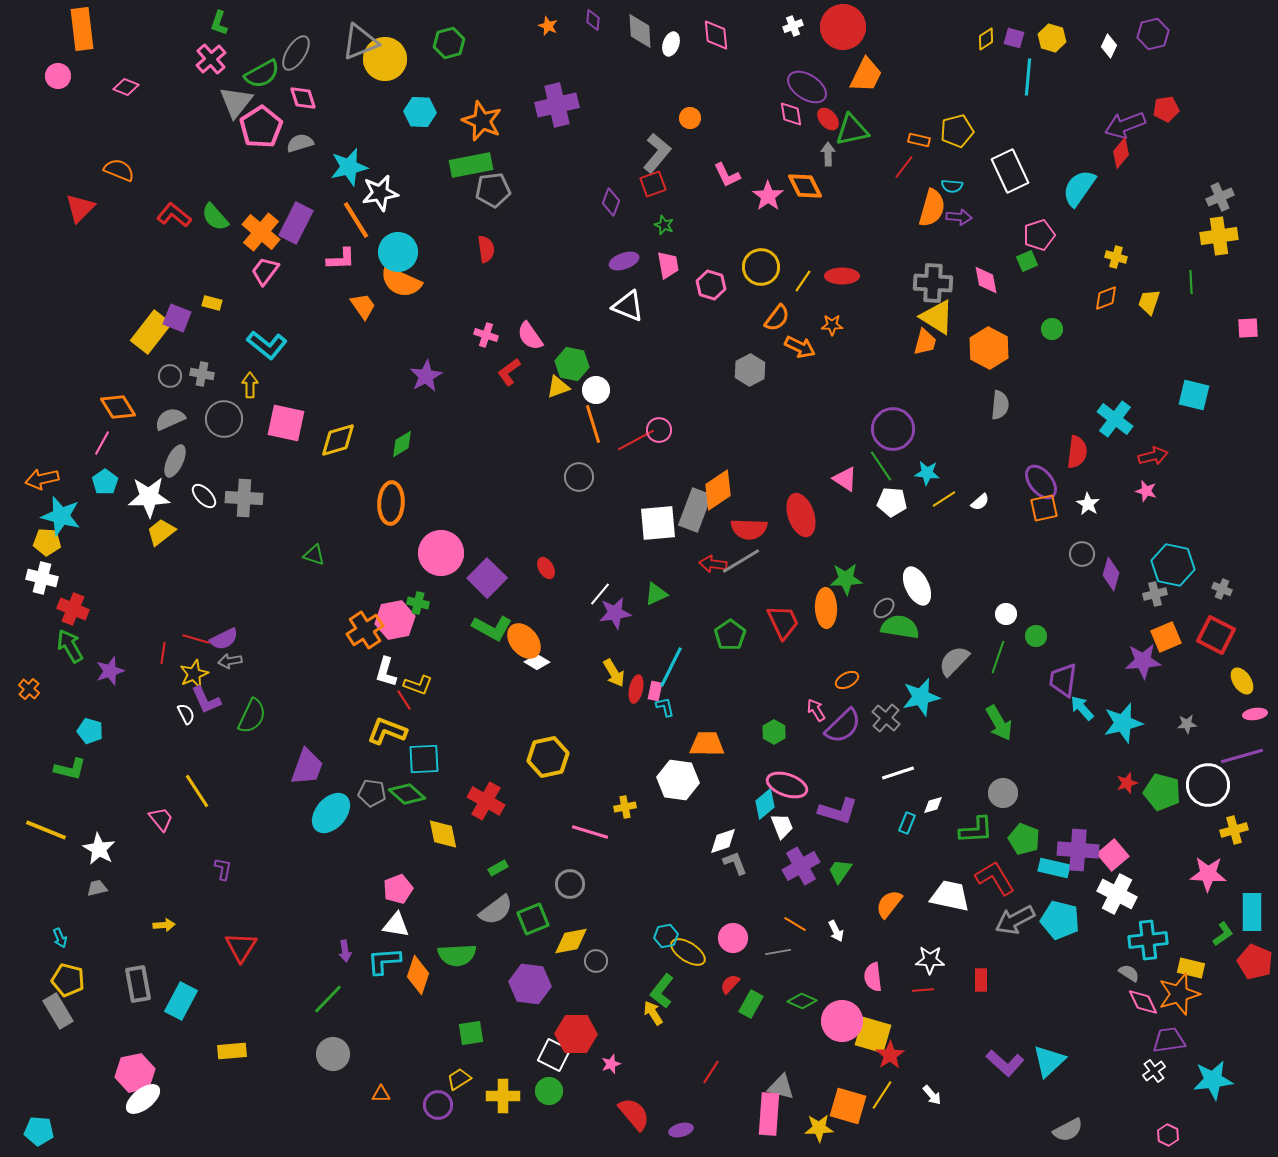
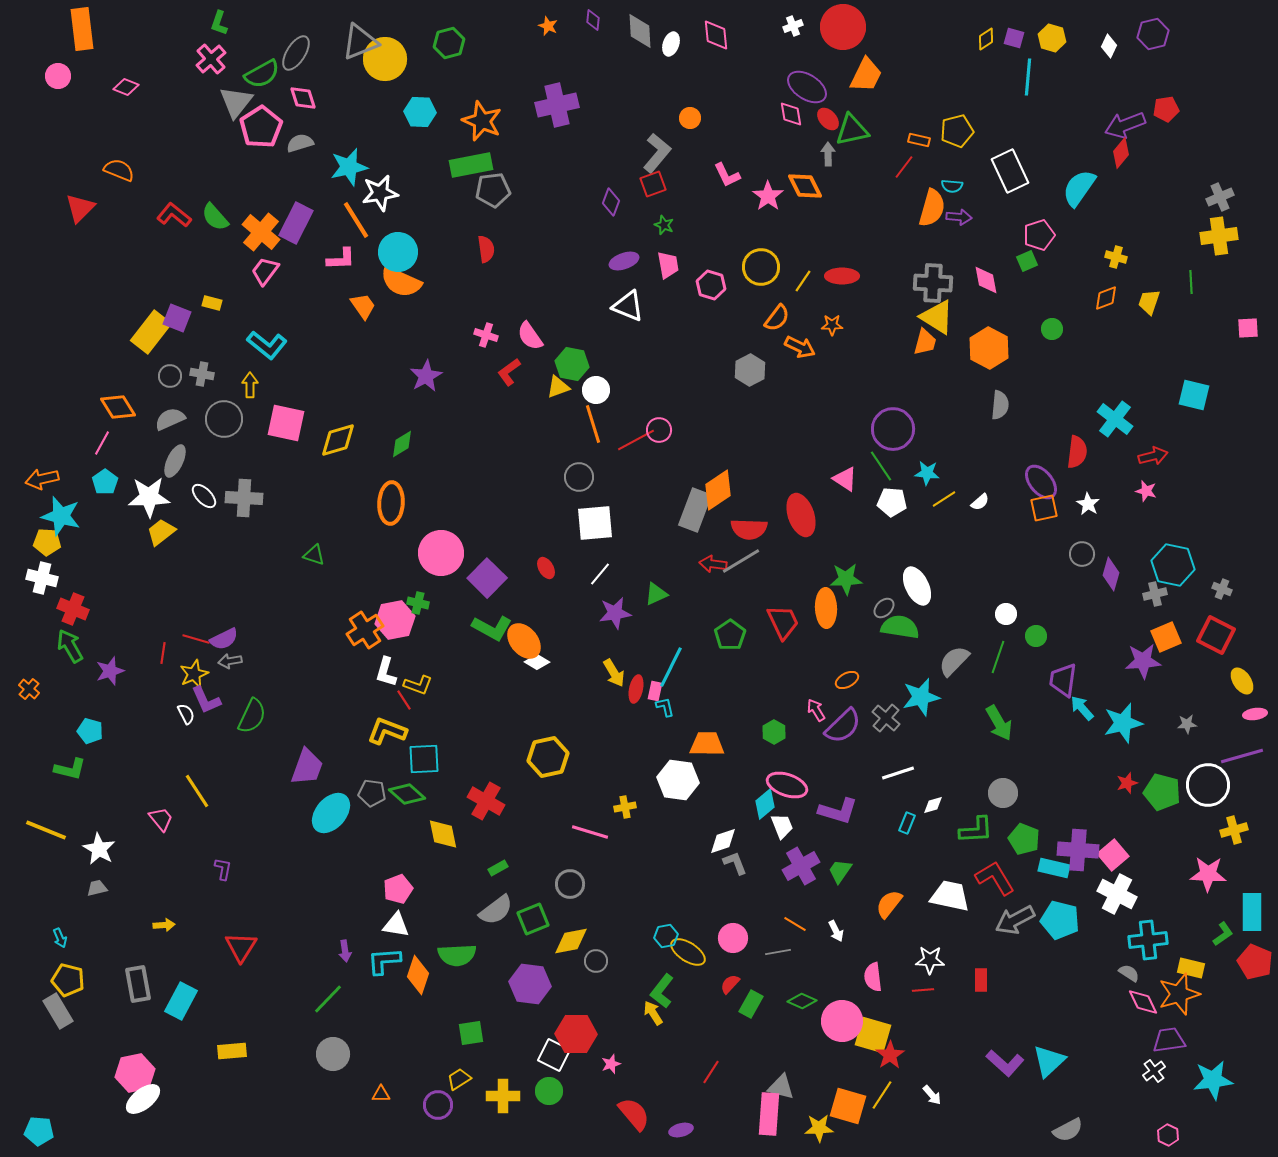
white square at (658, 523): moved 63 px left
white line at (600, 594): moved 20 px up
